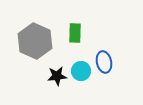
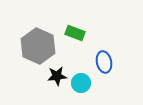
green rectangle: rotated 72 degrees counterclockwise
gray hexagon: moved 3 px right, 5 px down
cyan circle: moved 12 px down
